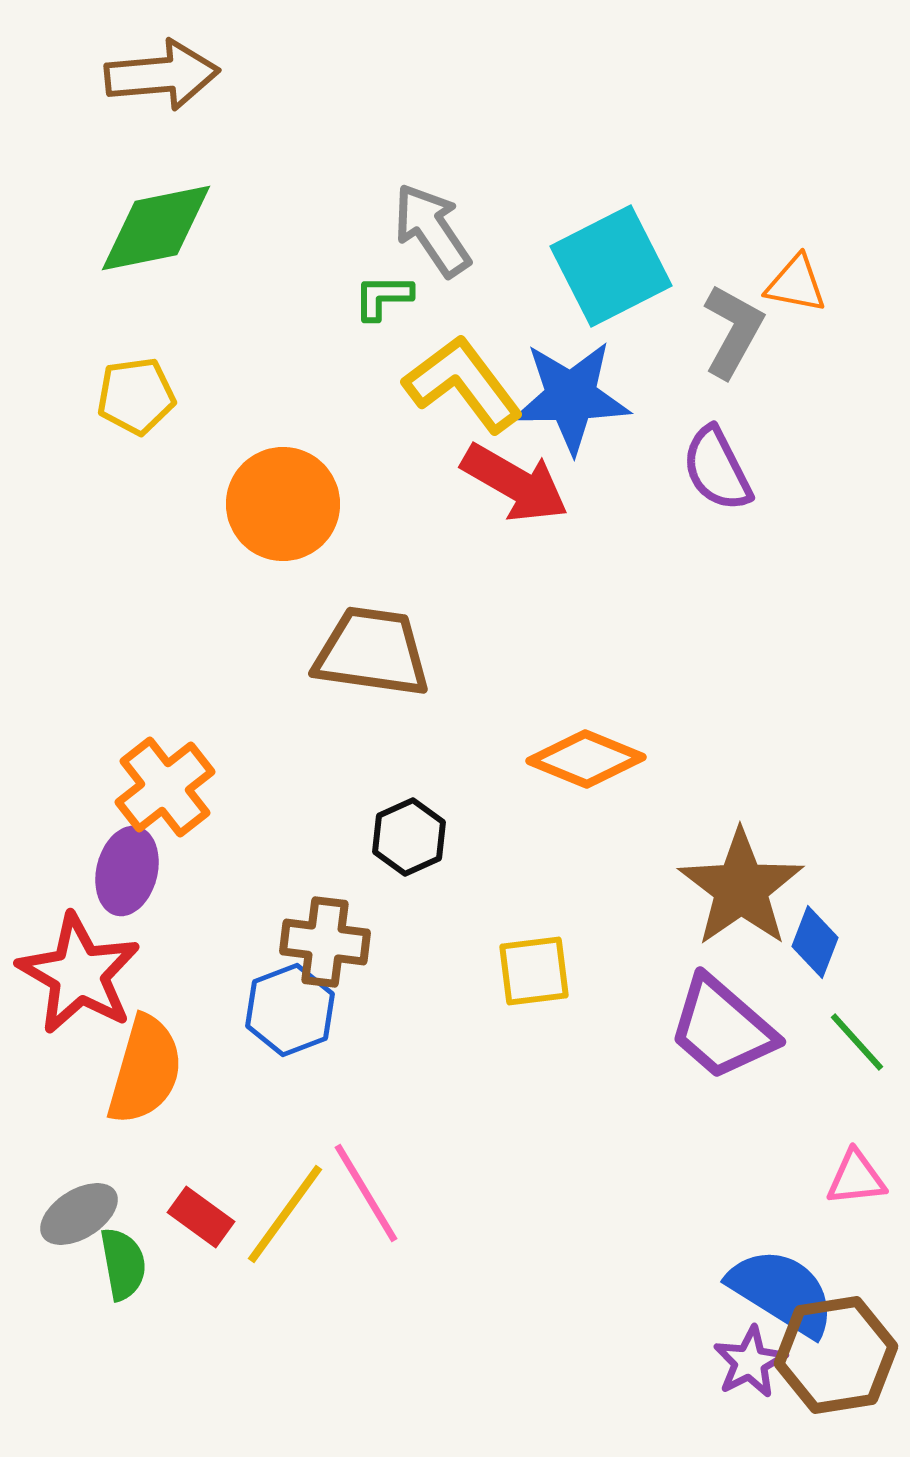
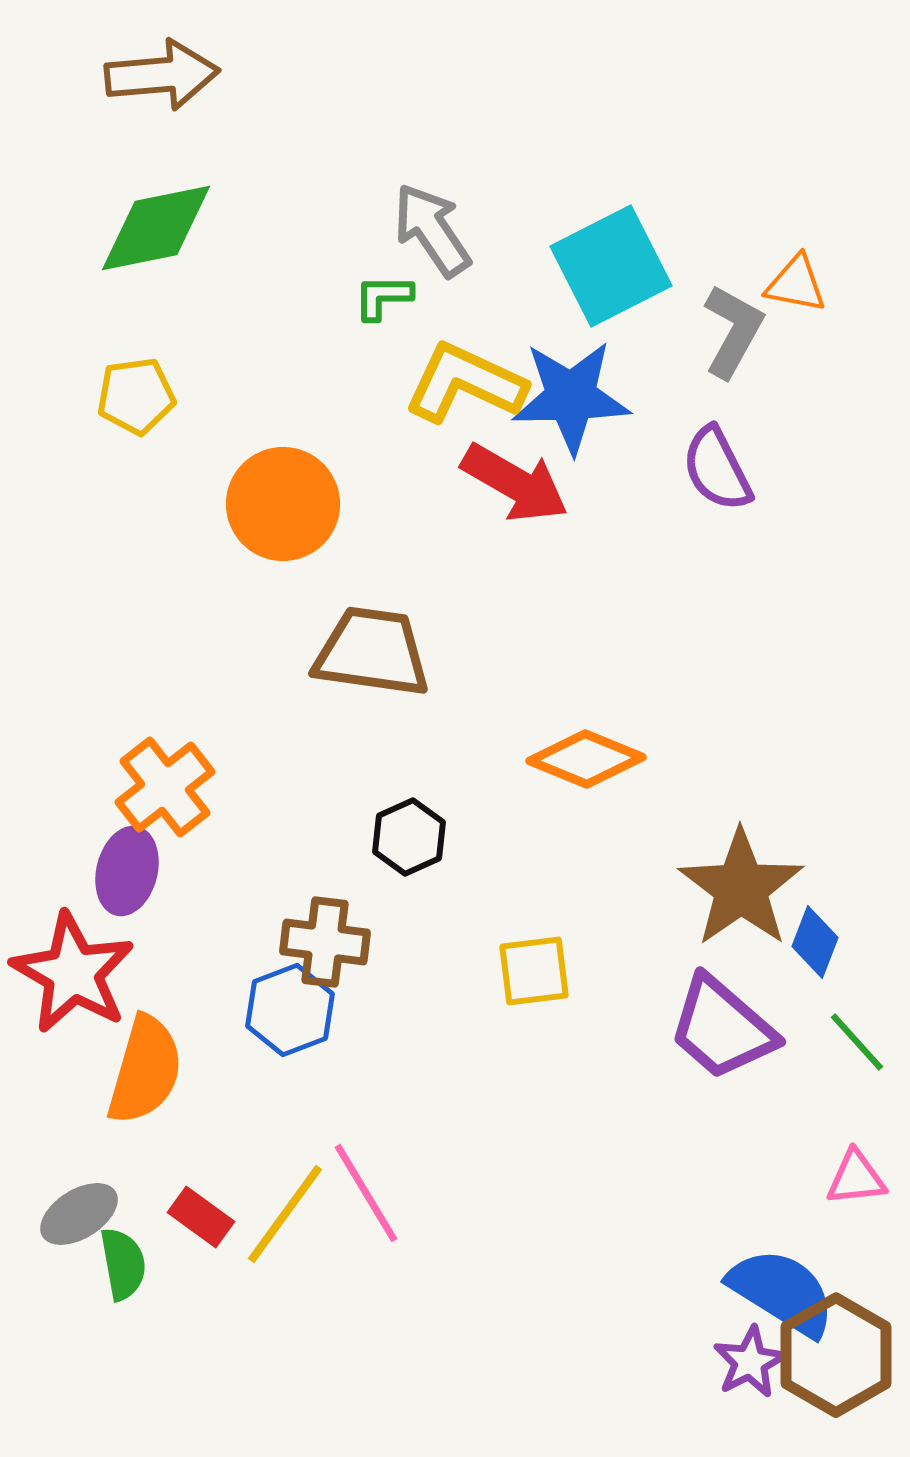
yellow L-shape: moved 2 px right, 1 px up; rotated 28 degrees counterclockwise
red star: moved 6 px left, 1 px up
brown hexagon: rotated 21 degrees counterclockwise
